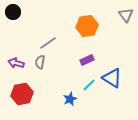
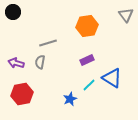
gray line: rotated 18 degrees clockwise
